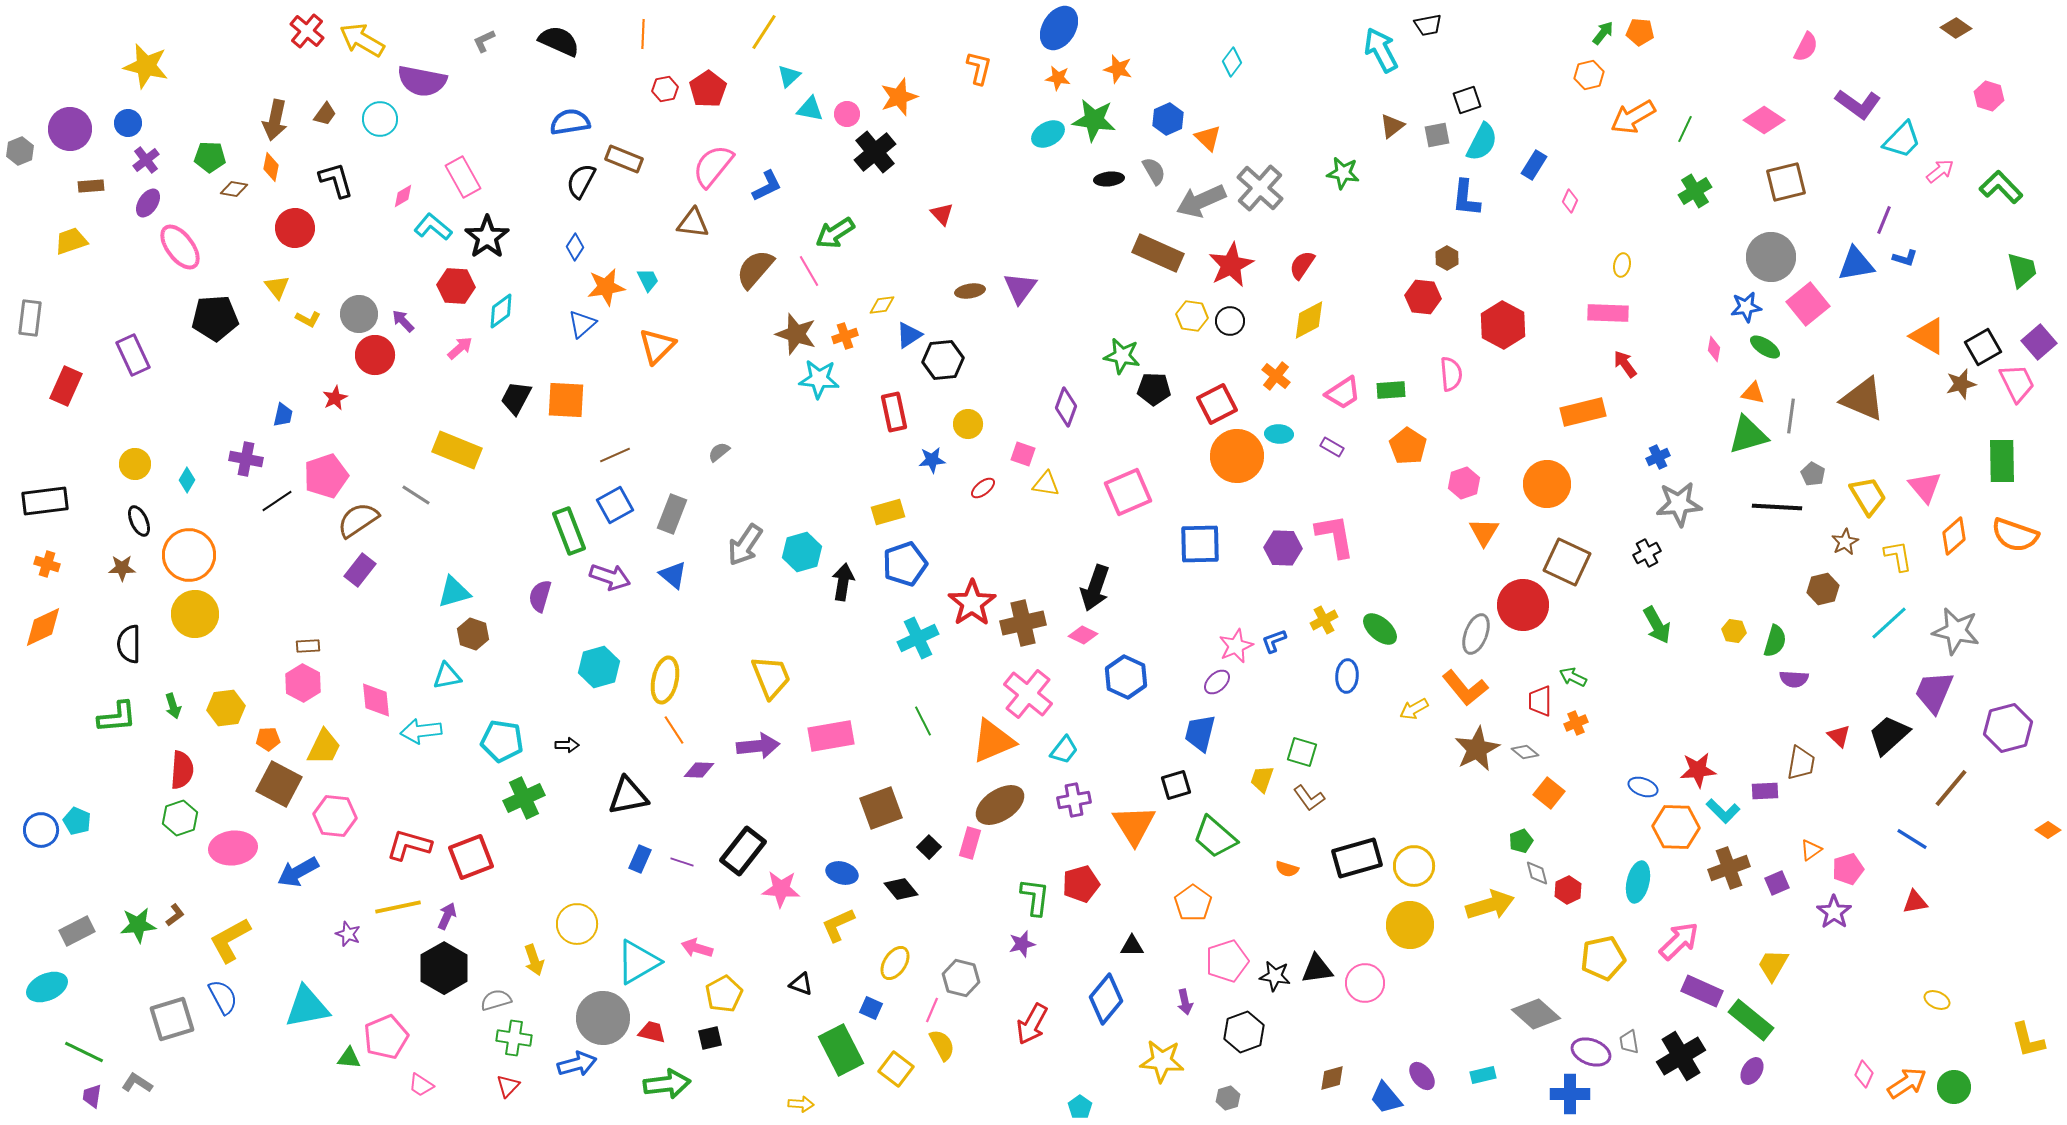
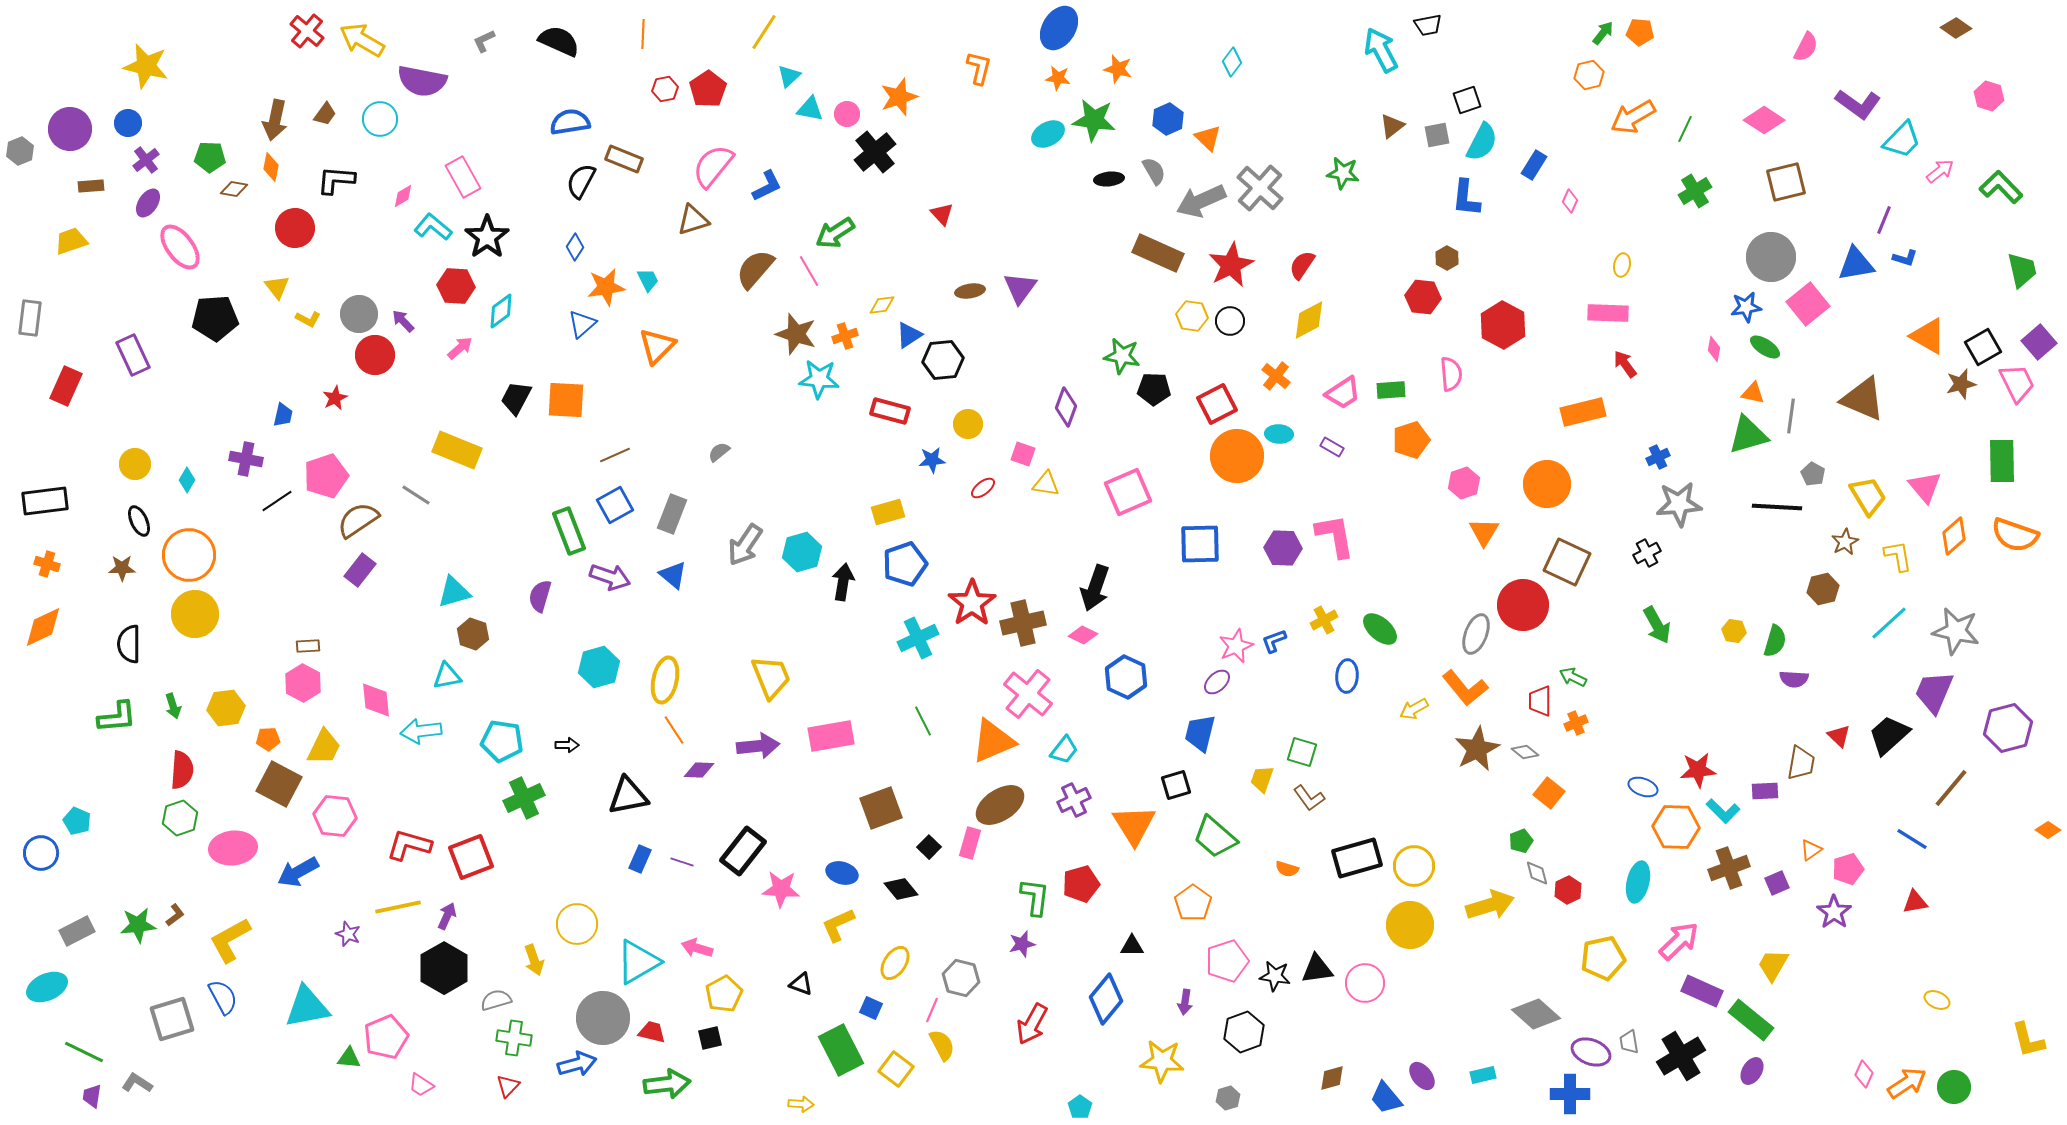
black L-shape at (336, 180): rotated 69 degrees counterclockwise
brown triangle at (693, 223): moved 3 px up; rotated 24 degrees counterclockwise
red rectangle at (894, 412): moved 4 px left, 1 px up; rotated 63 degrees counterclockwise
orange pentagon at (1408, 446): moved 3 px right, 6 px up; rotated 21 degrees clockwise
purple cross at (1074, 800): rotated 16 degrees counterclockwise
blue circle at (41, 830): moved 23 px down
purple arrow at (1185, 1002): rotated 20 degrees clockwise
